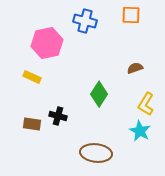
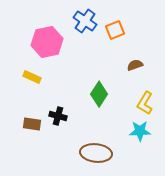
orange square: moved 16 px left, 15 px down; rotated 24 degrees counterclockwise
blue cross: rotated 20 degrees clockwise
pink hexagon: moved 1 px up
brown semicircle: moved 3 px up
yellow L-shape: moved 1 px left, 1 px up
cyan star: rotated 30 degrees counterclockwise
